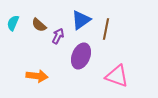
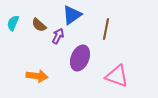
blue triangle: moved 9 px left, 5 px up
purple ellipse: moved 1 px left, 2 px down
